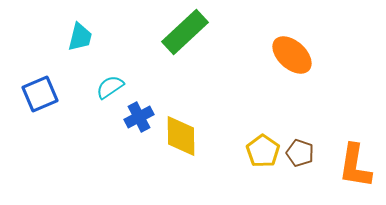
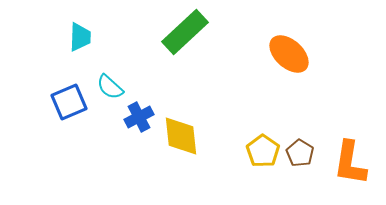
cyan trapezoid: rotated 12 degrees counterclockwise
orange ellipse: moved 3 px left, 1 px up
cyan semicircle: rotated 104 degrees counterclockwise
blue square: moved 29 px right, 8 px down
yellow diamond: rotated 6 degrees counterclockwise
brown pentagon: rotated 12 degrees clockwise
orange L-shape: moved 5 px left, 3 px up
